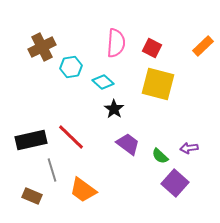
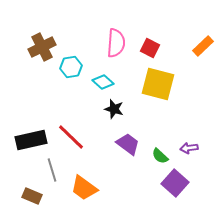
red square: moved 2 px left
black star: rotated 18 degrees counterclockwise
orange trapezoid: moved 1 px right, 2 px up
